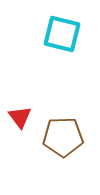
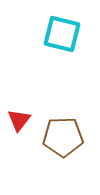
red triangle: moved 1 px left, 3 px down; rotated 15 degrees clockwise
